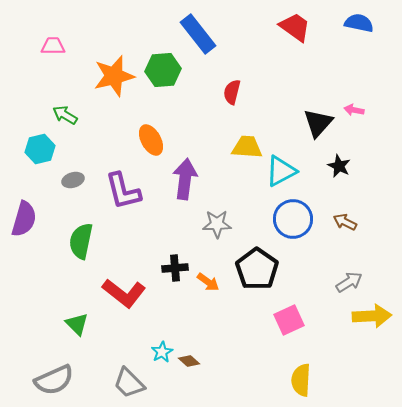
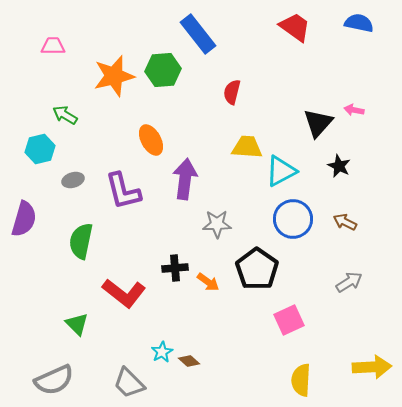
yellow arrow: moved 51 px down
